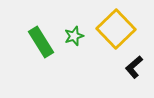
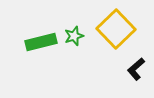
green rectangle: rotated 72 degrees counterclockwise
black L-shape: moved 2 px right, 2 px down
